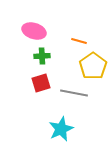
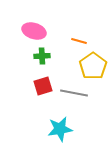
red square: moved 2 px right, 3 px down
cyan star: moved 1 px left; rotated 15 degrees clockwise
